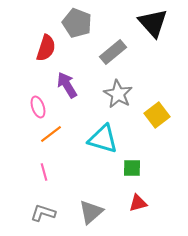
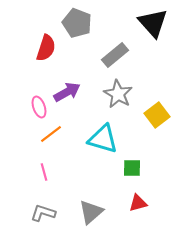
gray rectangle: moved 2 px right, 3 px down
purple arrow: moved 7 px down; rotated 92 degrees clockwise
pink ellipse: moved 1 px right
